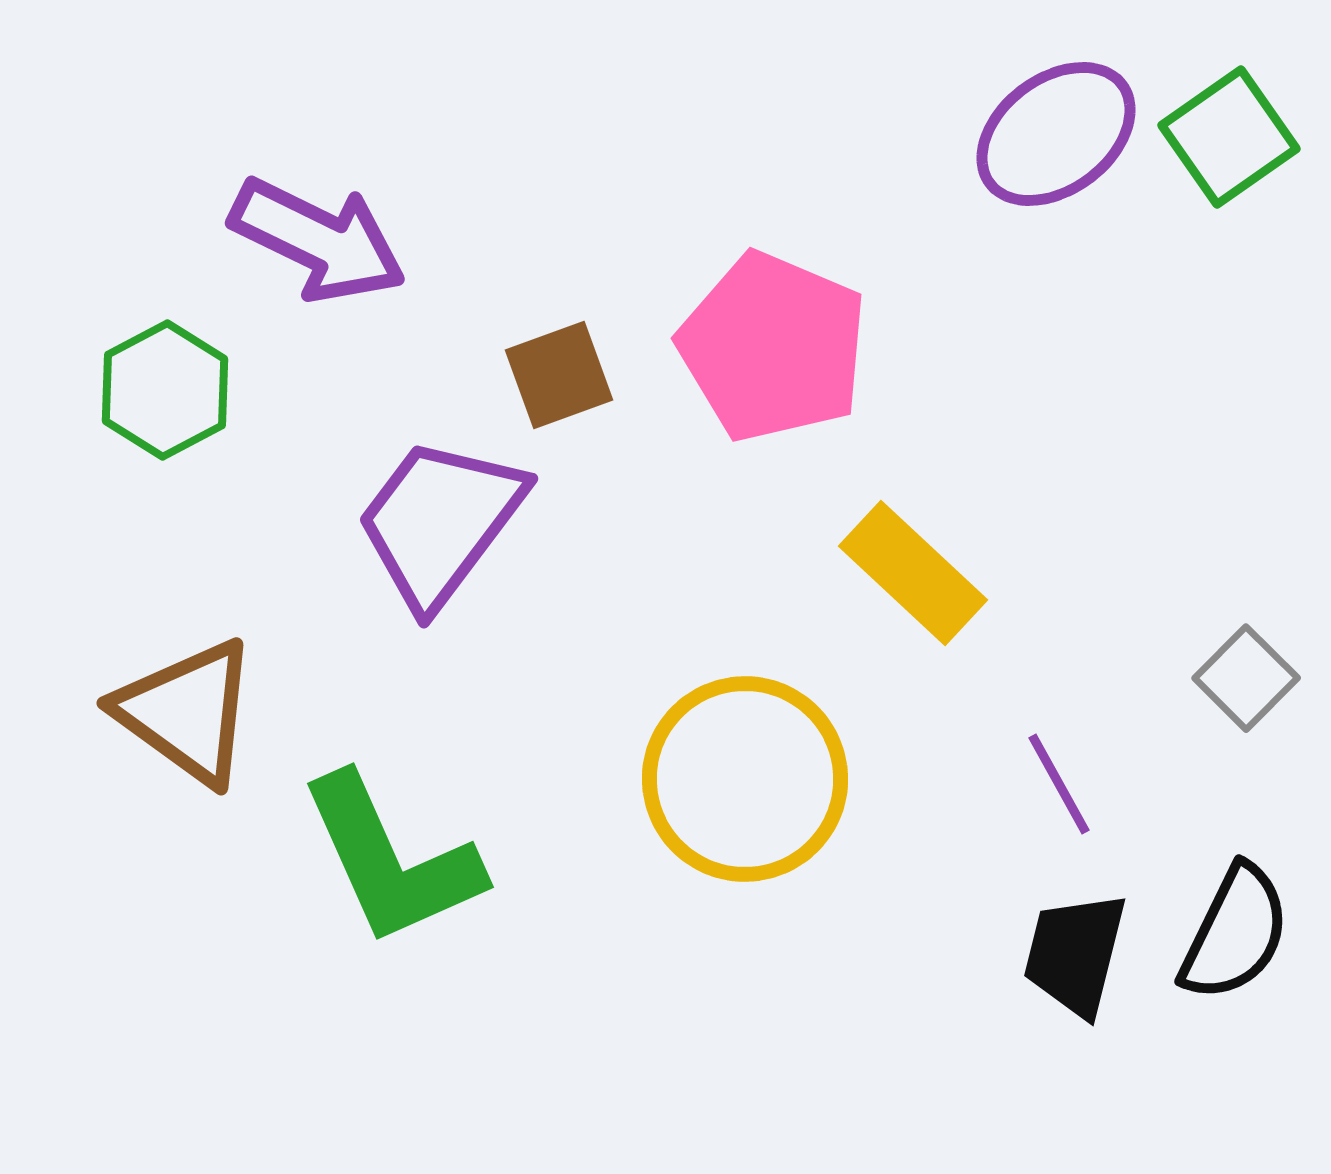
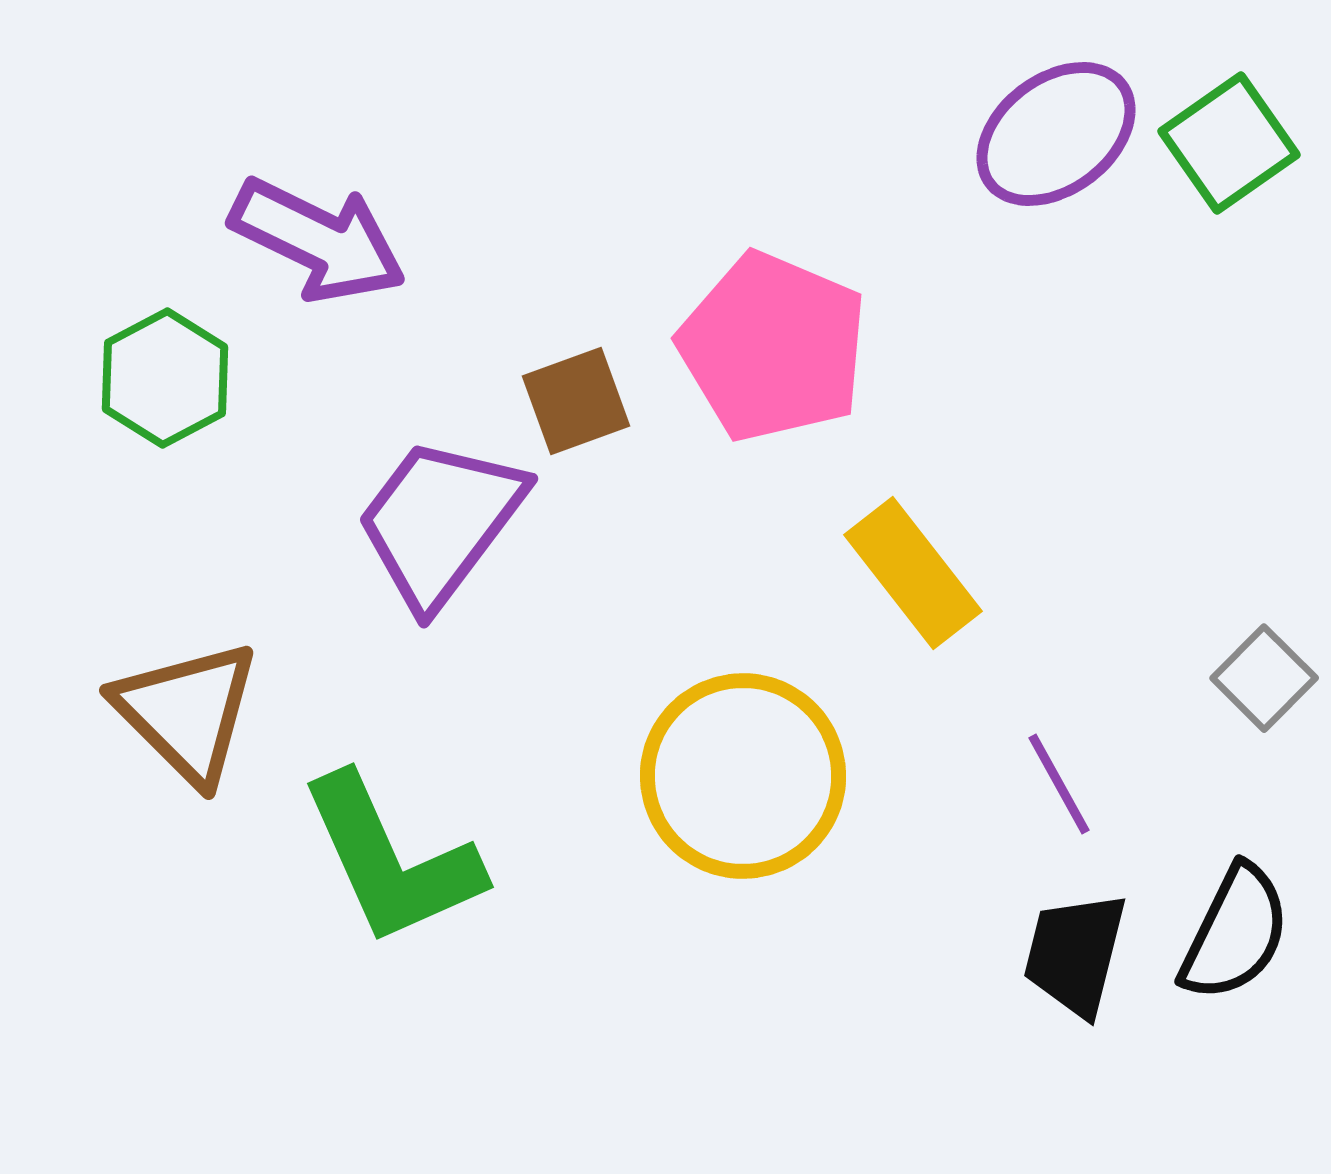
green square: moved 6 px down
brown square: moved 17 px right, 26 px down
green hexagon: moved 12 px up
yellow rectangle: rotated 9 degrees clockwise
gray square: moved 18 px right
brown triangle: rotated 9 degrees clockwise
yellow circle: moved 2 px left, 3 px up
